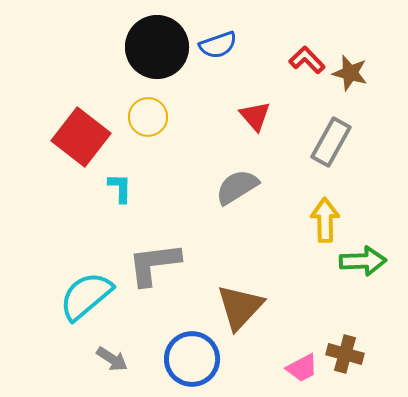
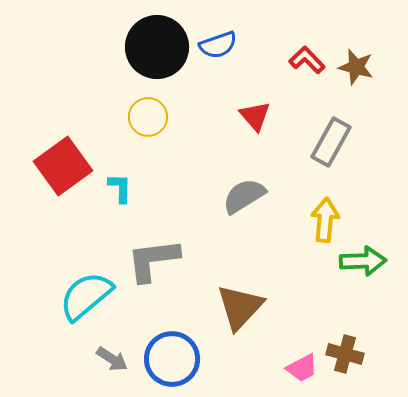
brown star: moved 6 px right, 6 px up
red square: moved 18 px left, 29 px down; rotated 16 degrees clockwise
gray semicircle: moved 7 px right, 9 px down
yellow arrow: rotated 6 degrees clockwise
gray L-shape: moved 1 px left, 4 px up
blue circle: moved 20 px left
